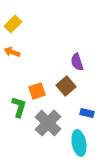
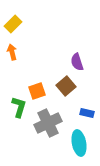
orange arrow: rotated 56 degrees clockwise
gray cross: rotated 20 degrees clockwise
